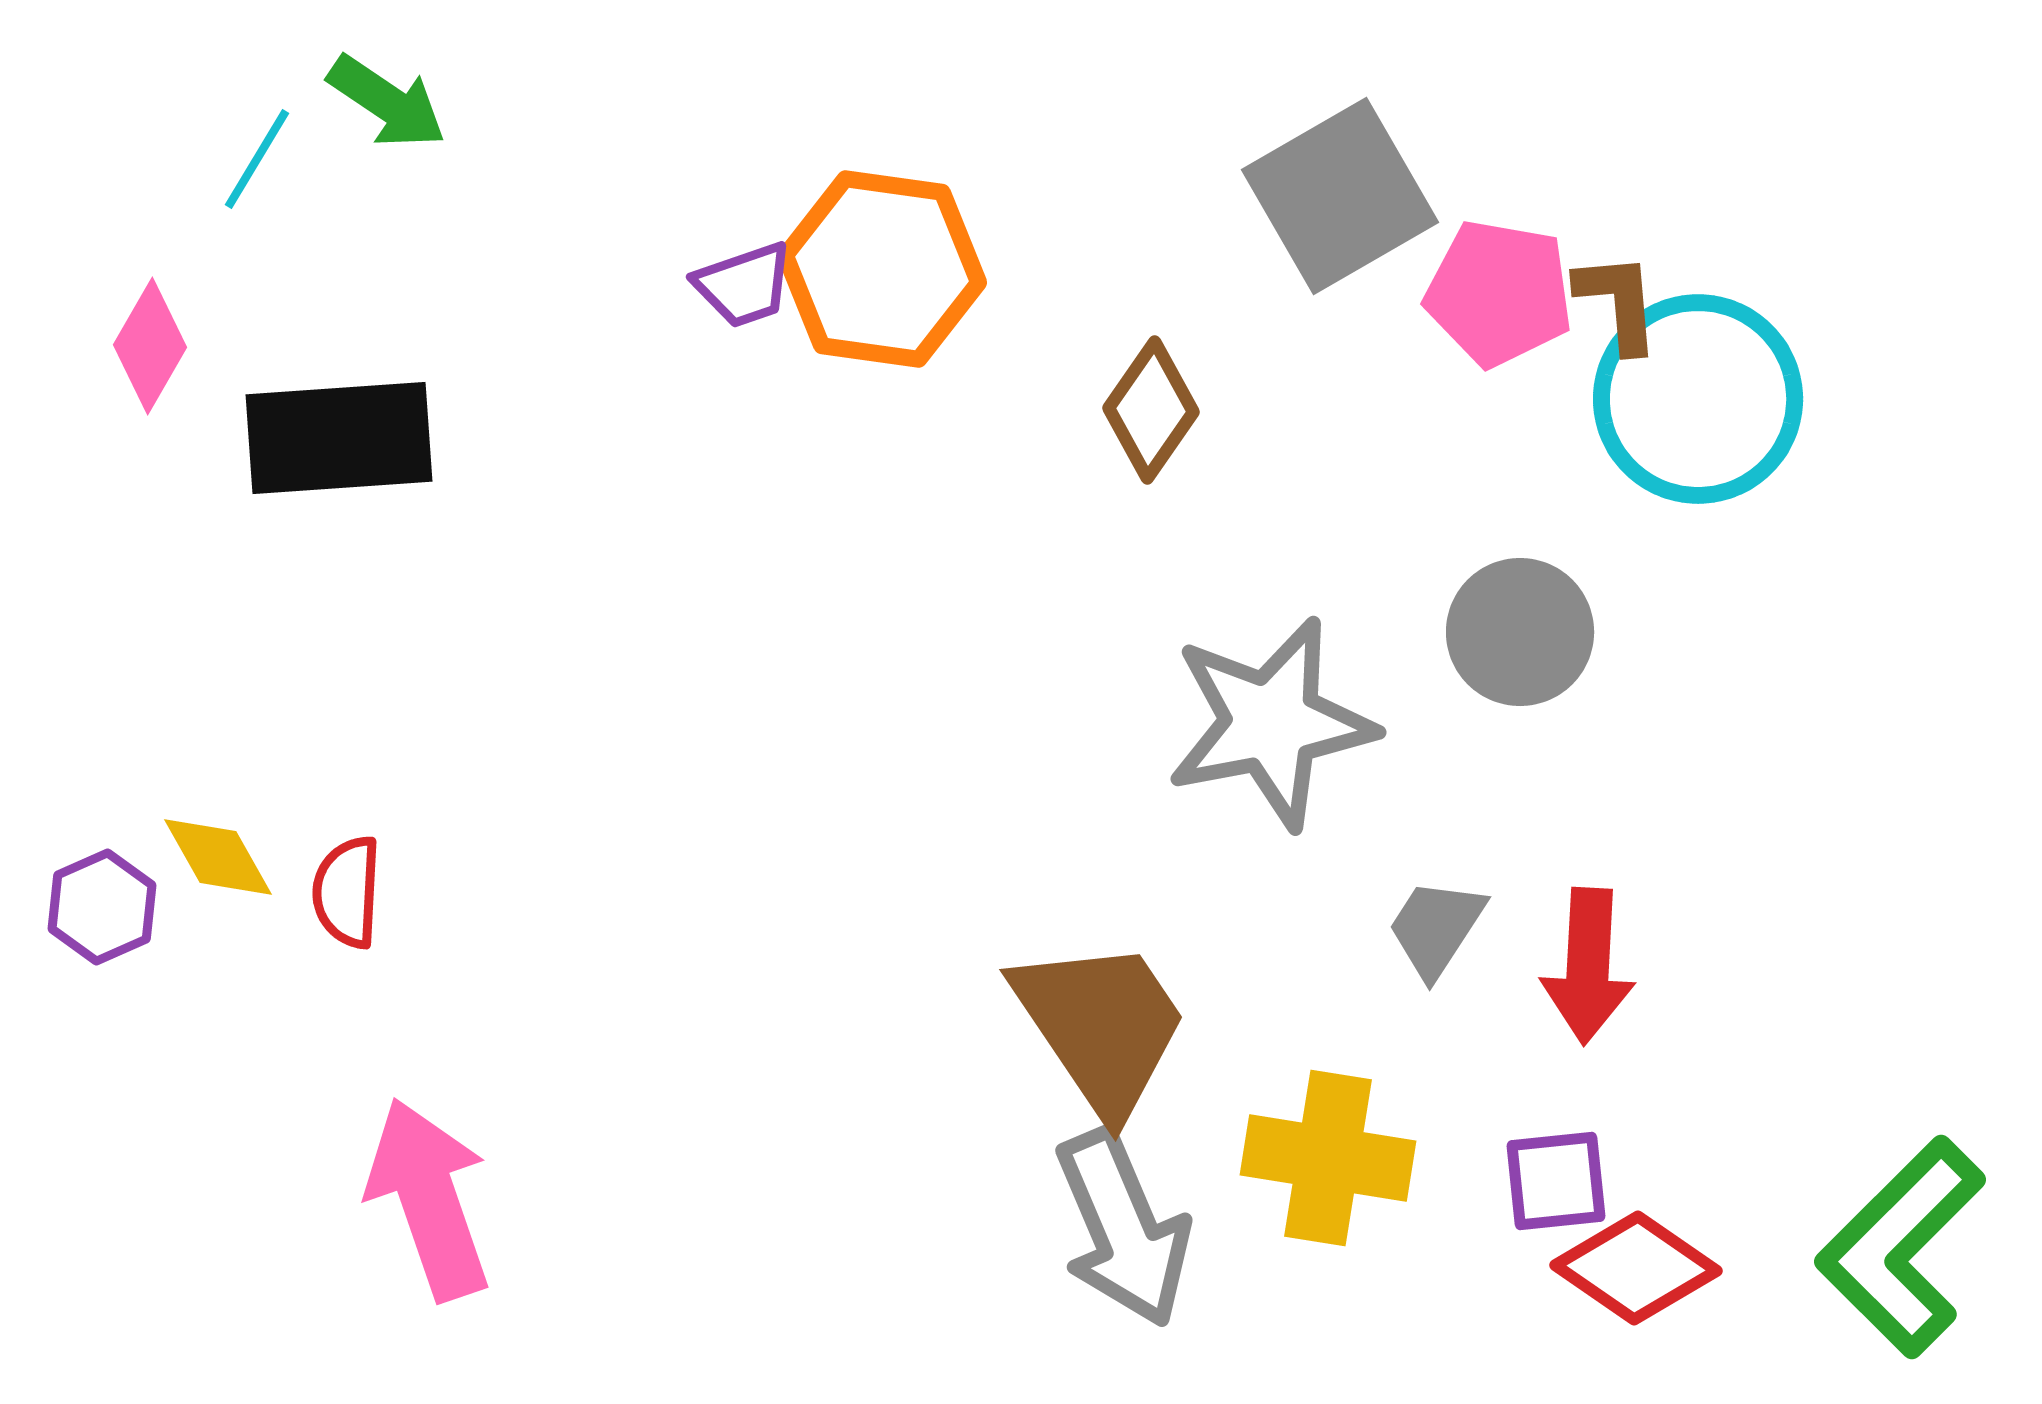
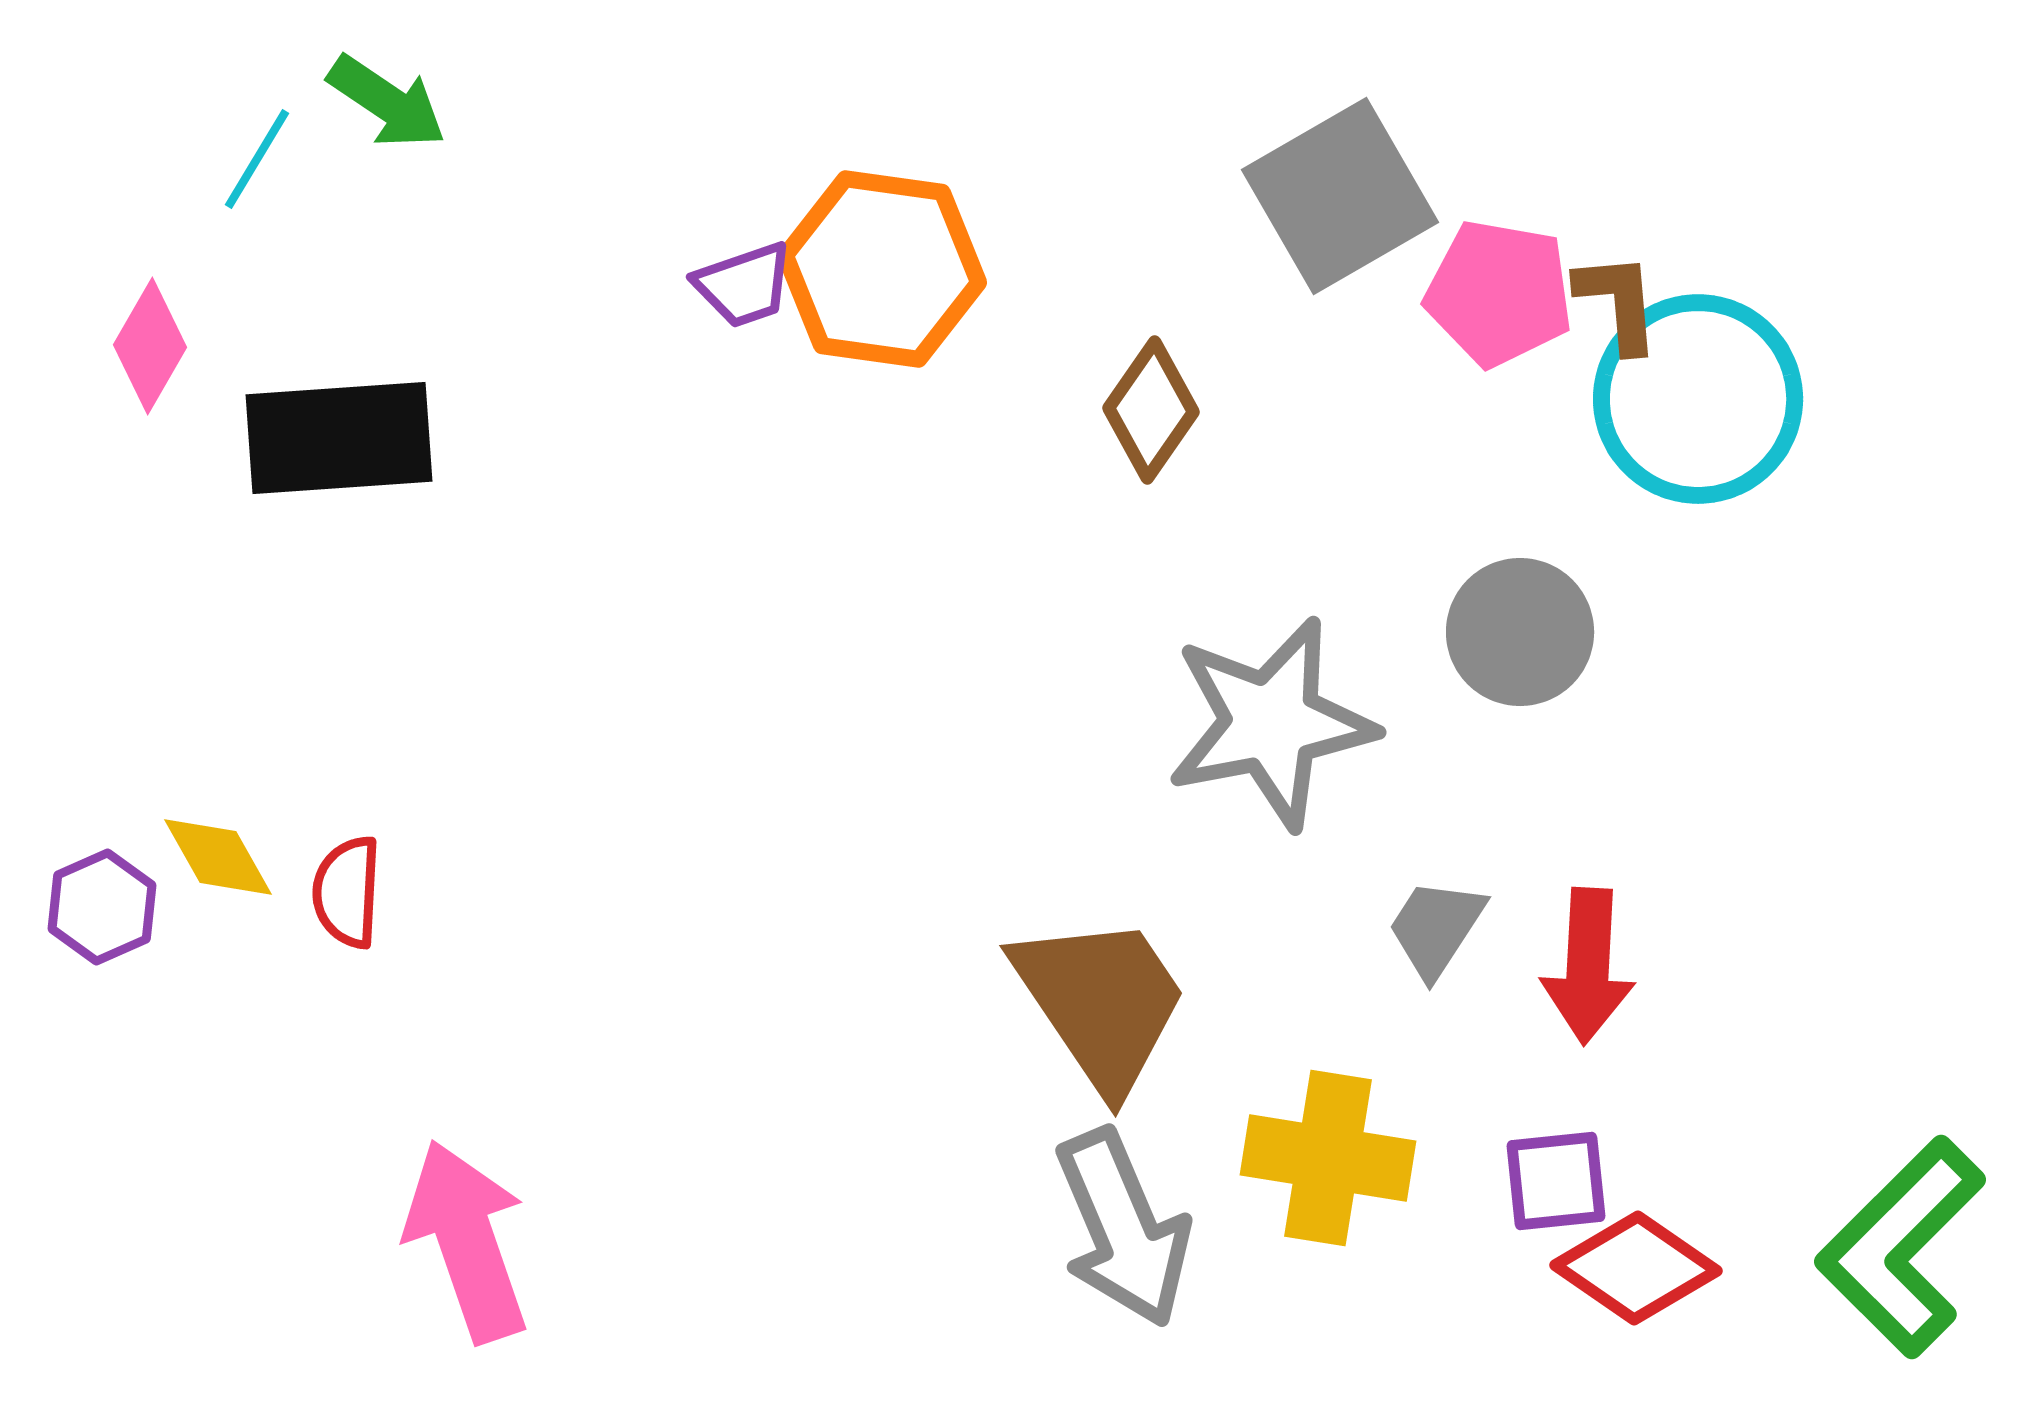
brown trapezoid: moved 24 px up
pink arrow: moved 38 px right, 42 px down
